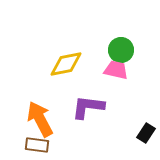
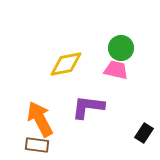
green circle: moved 2 px up
black rectangle: moved 2 px left
